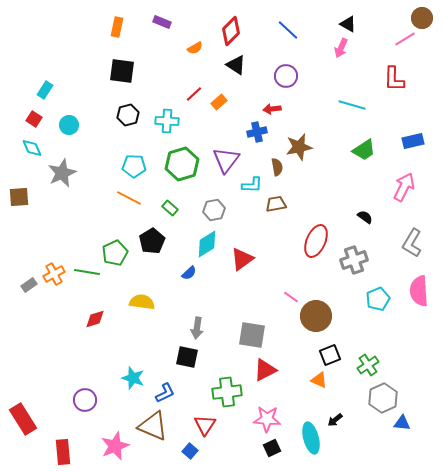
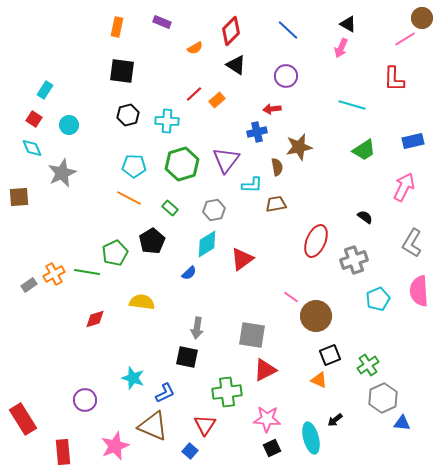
orange rectangle at (219, 102): moved 2 px left, 2 px up
